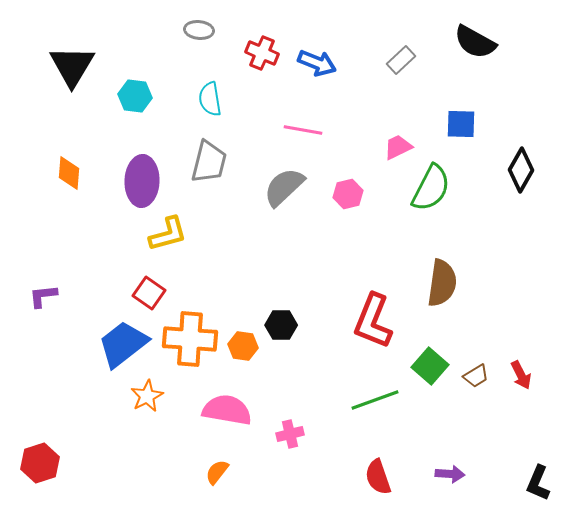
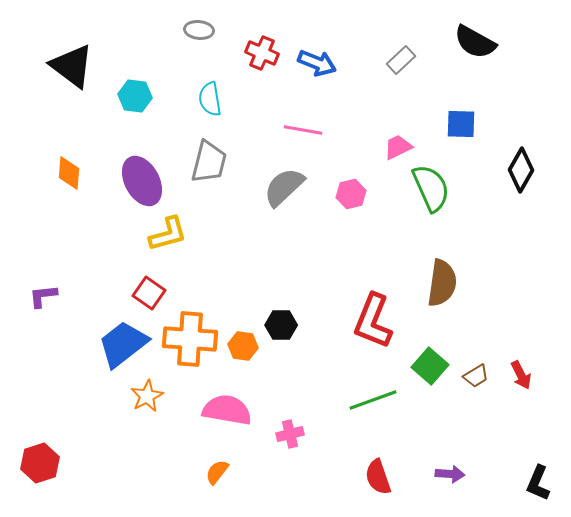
black triangle: rotated 24 degrees counterclockwise
purple ellipse: rotated 30 degrees counterclockwise
green semicircle: rotated 51 degrees counterclockwise
pink hexagon: moved 3 px right
green line: moved 2 px left
